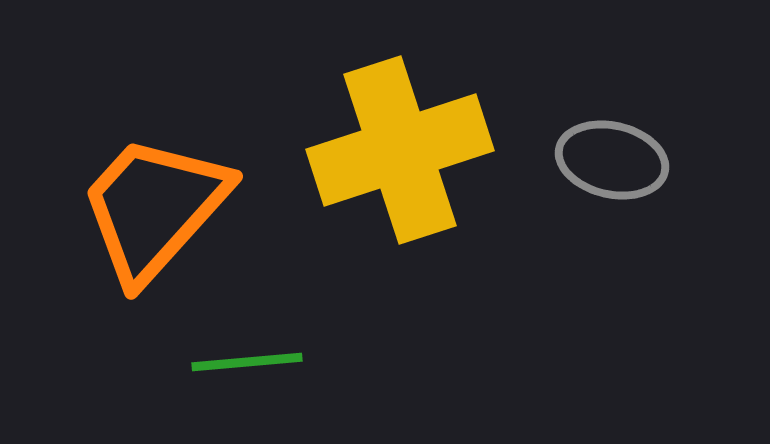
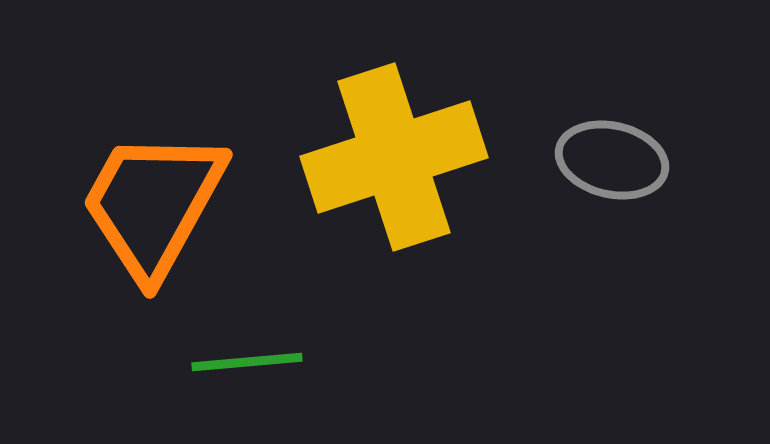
yellow cross: moved 6 px left, 7 px down
orange trapezoid: moved 1 px left, 4 px up; rotated 13 degrees counterclockwise
